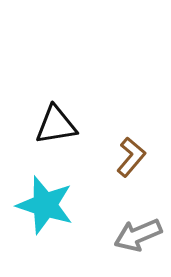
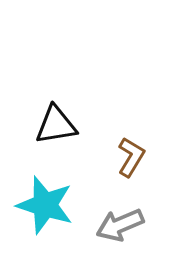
brown L-shape: rotated 9 degrees counterclockwise
gray arrow: moved 18 px left, 10 px up
